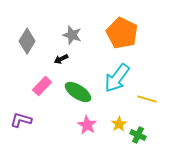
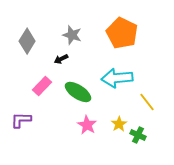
cyan arrow: rotated 48 degrees clockwise
yellow line: moved 3 px down; rotated 36 degrees clockwise
purple L-shape: rotated 15 degrees counterclockwise
